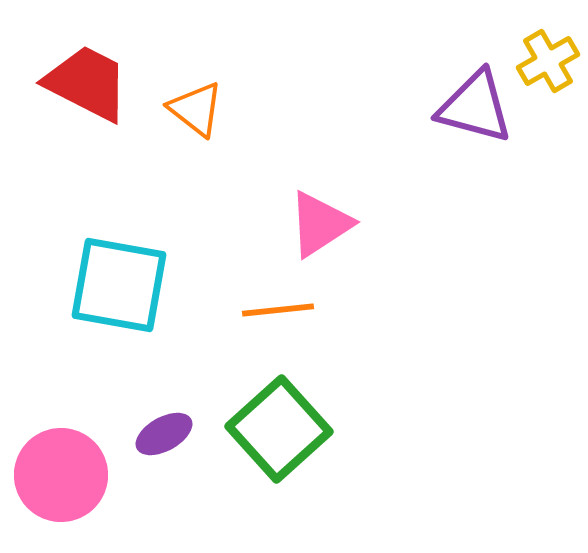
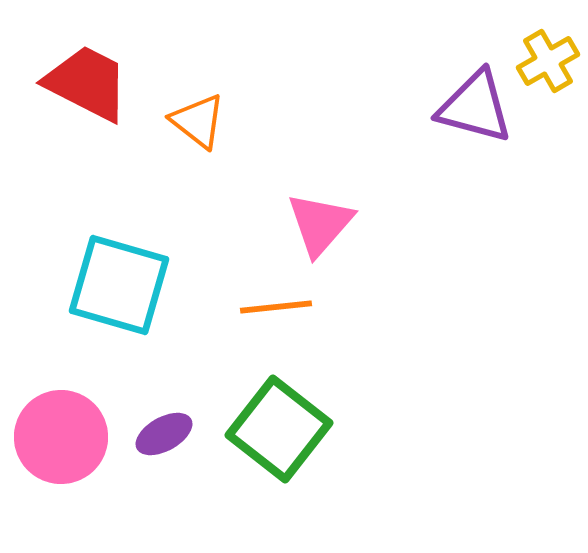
orange triangle: moved 2 px right, 12 px down
pink triangle: rotated 16 degrees counterclockwise
cyan square: rotated 6 degrees clockwise
orange line: moved 2 px left, 3 px up
green square: rotated 10 degrees counterclockwise
pink circle: moved 38 px up
